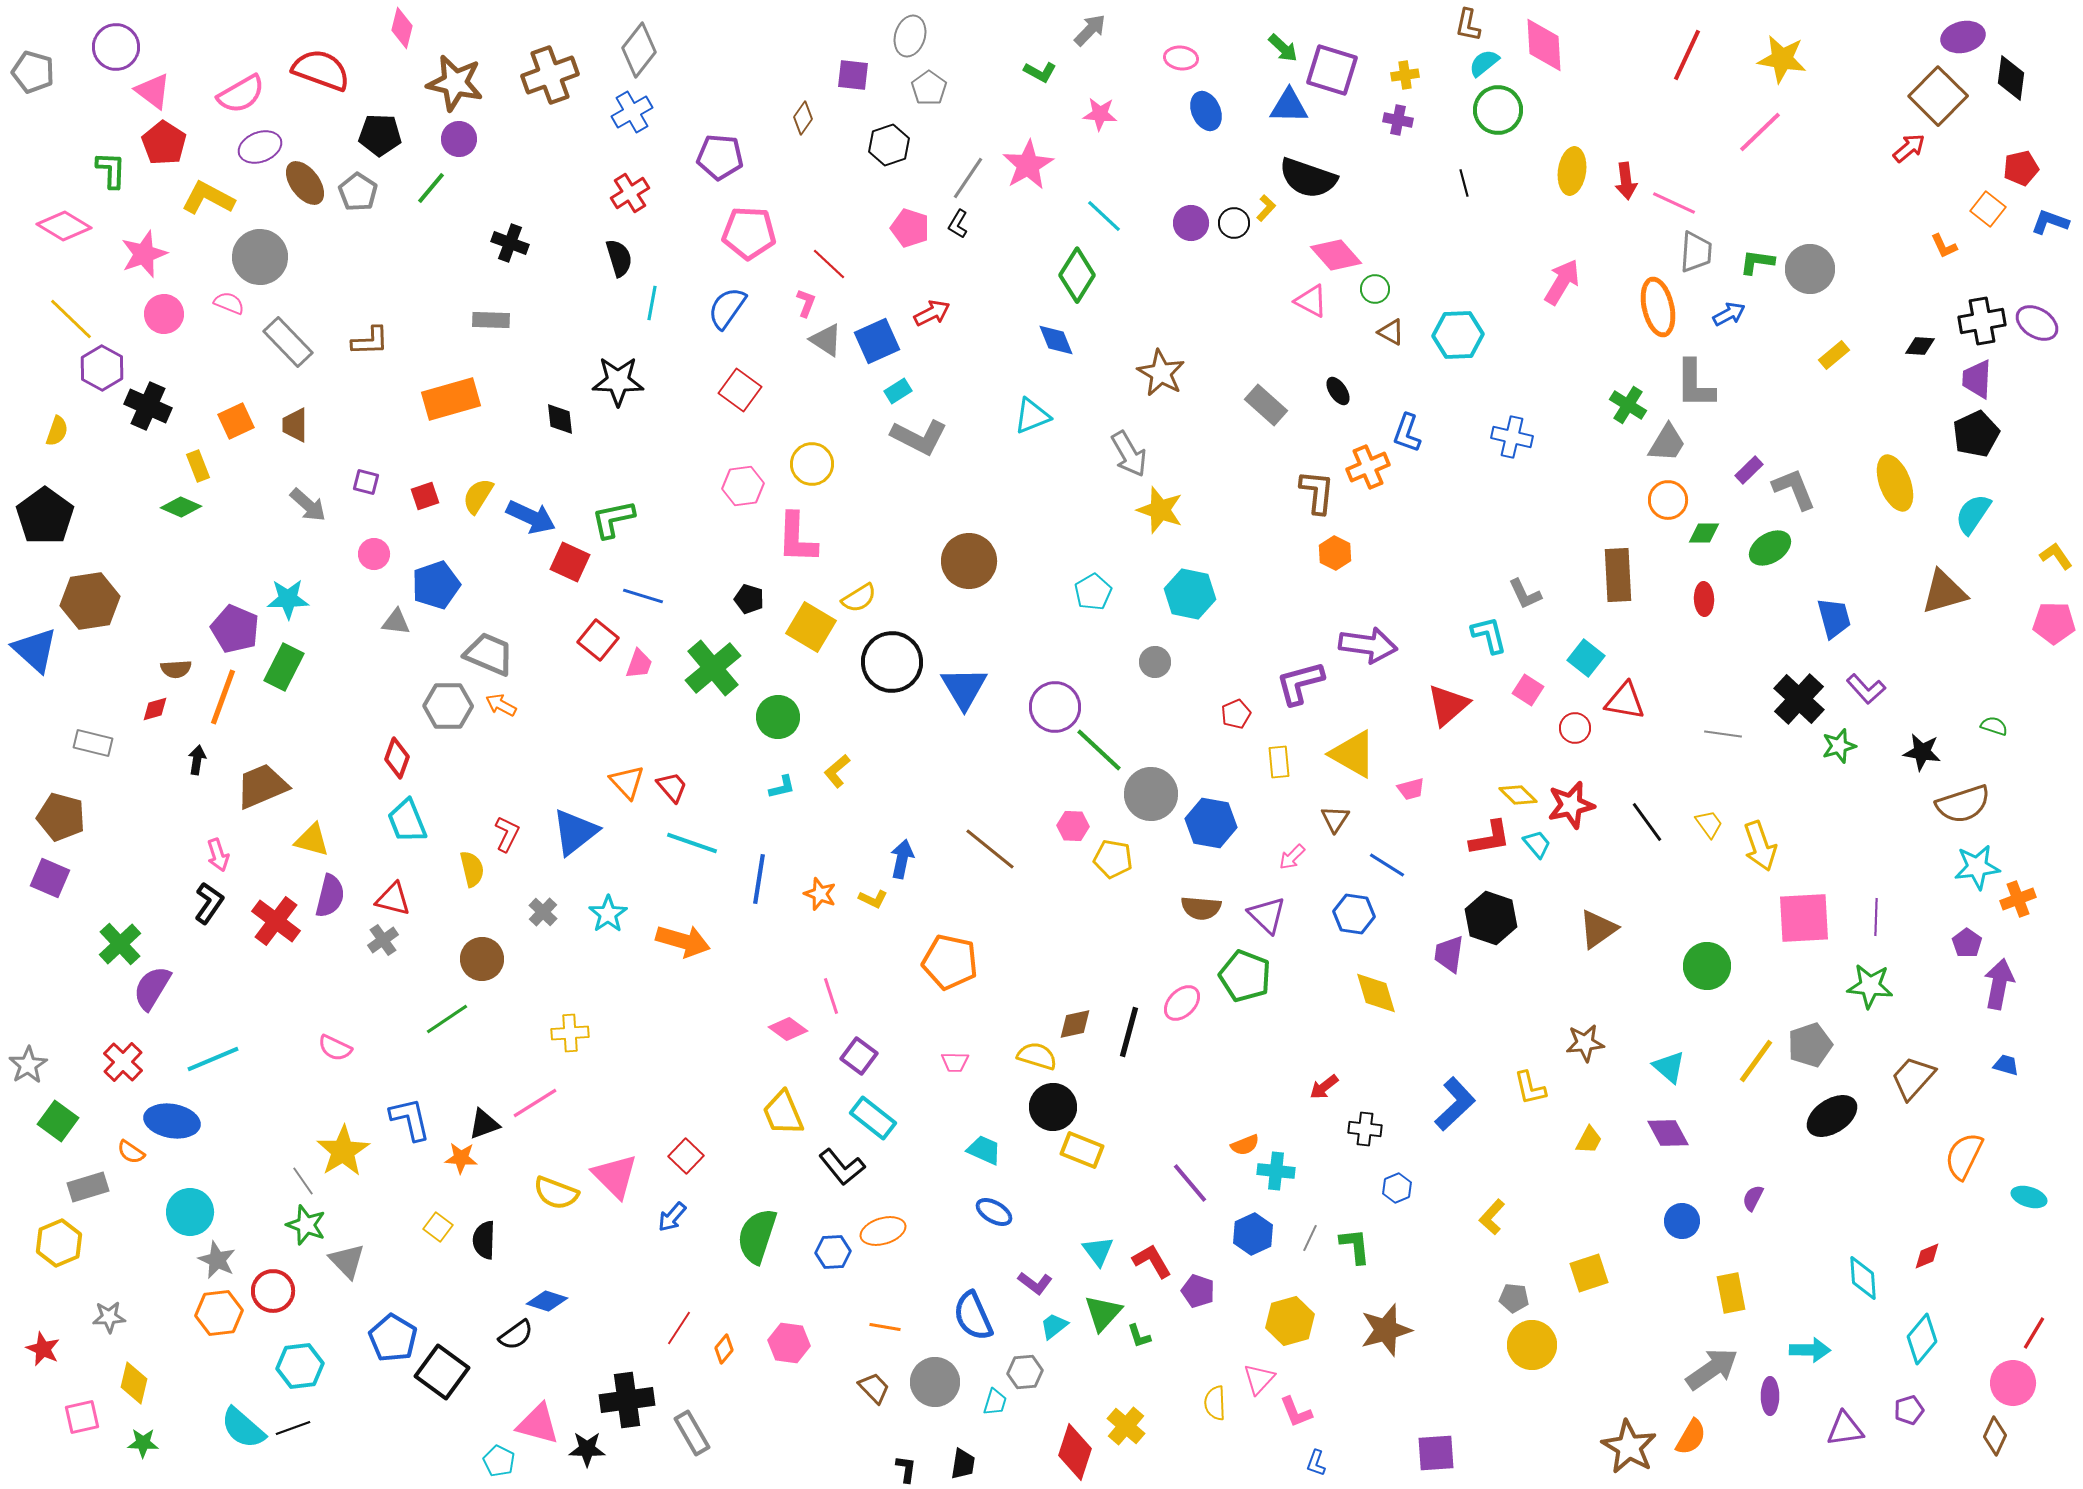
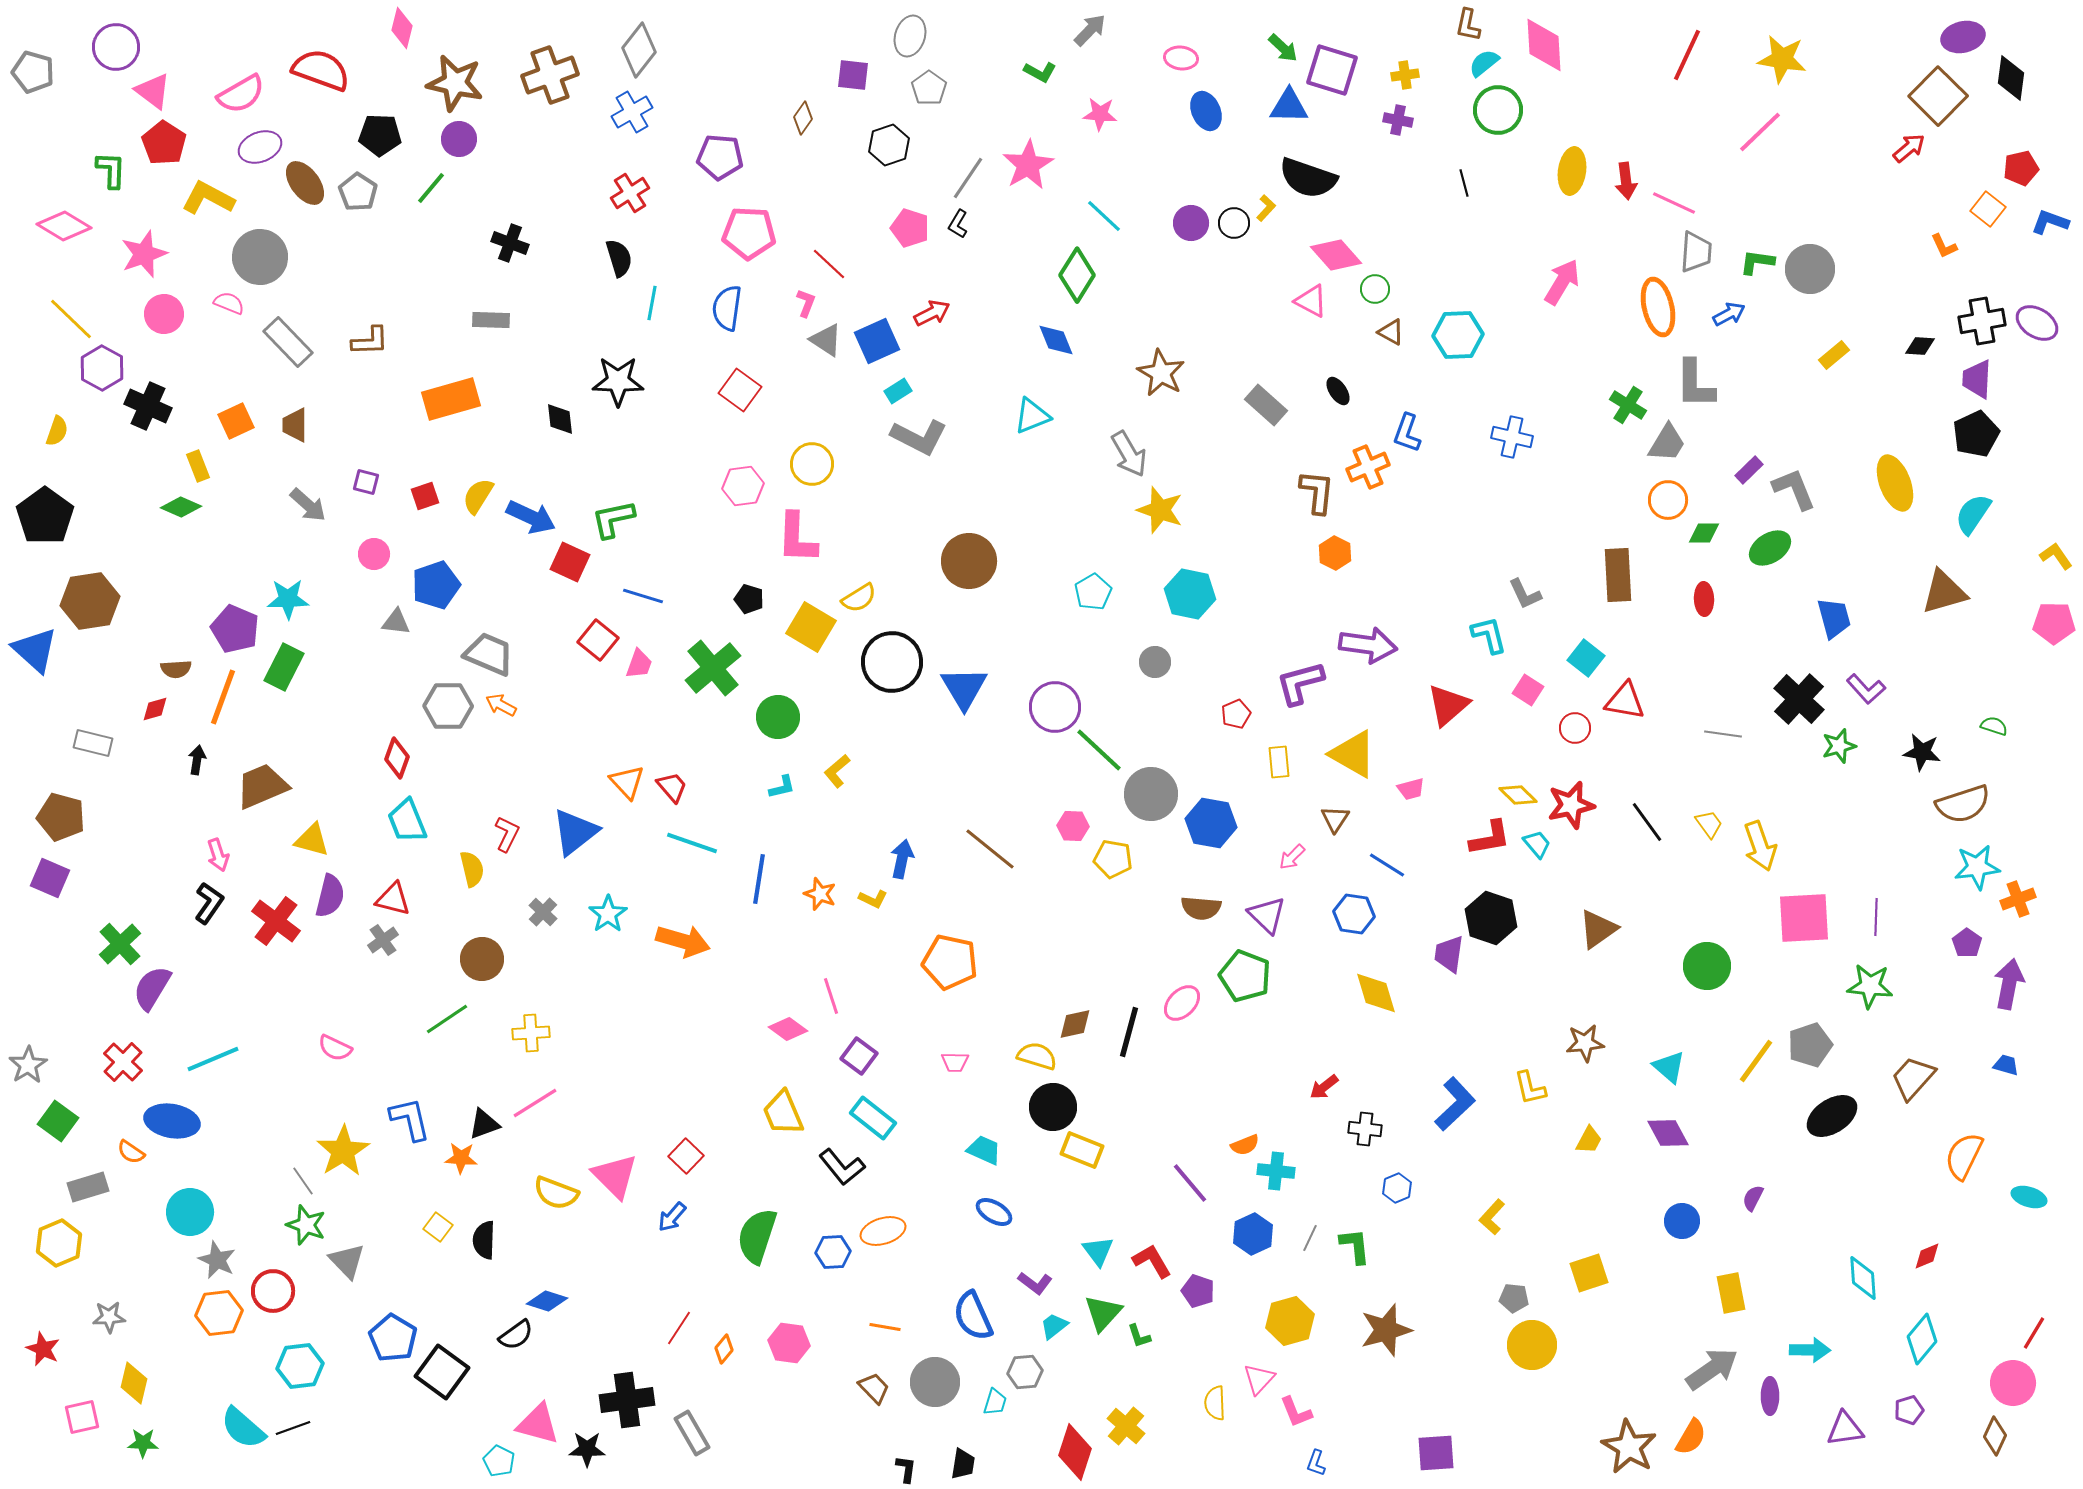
blue semicircle at (727, 308): rotated 27 degrees counterclockwise
purple arrow at (1999, 984): moved 10 px right
yellow cross at (570, 1033): moved 39 px left
